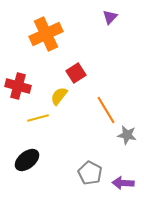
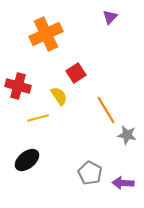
yellow semicircle: rotated 108 degrees clockwise
